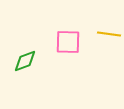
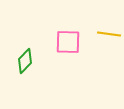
green diamond: rotated 25 degrees counterclockwise
